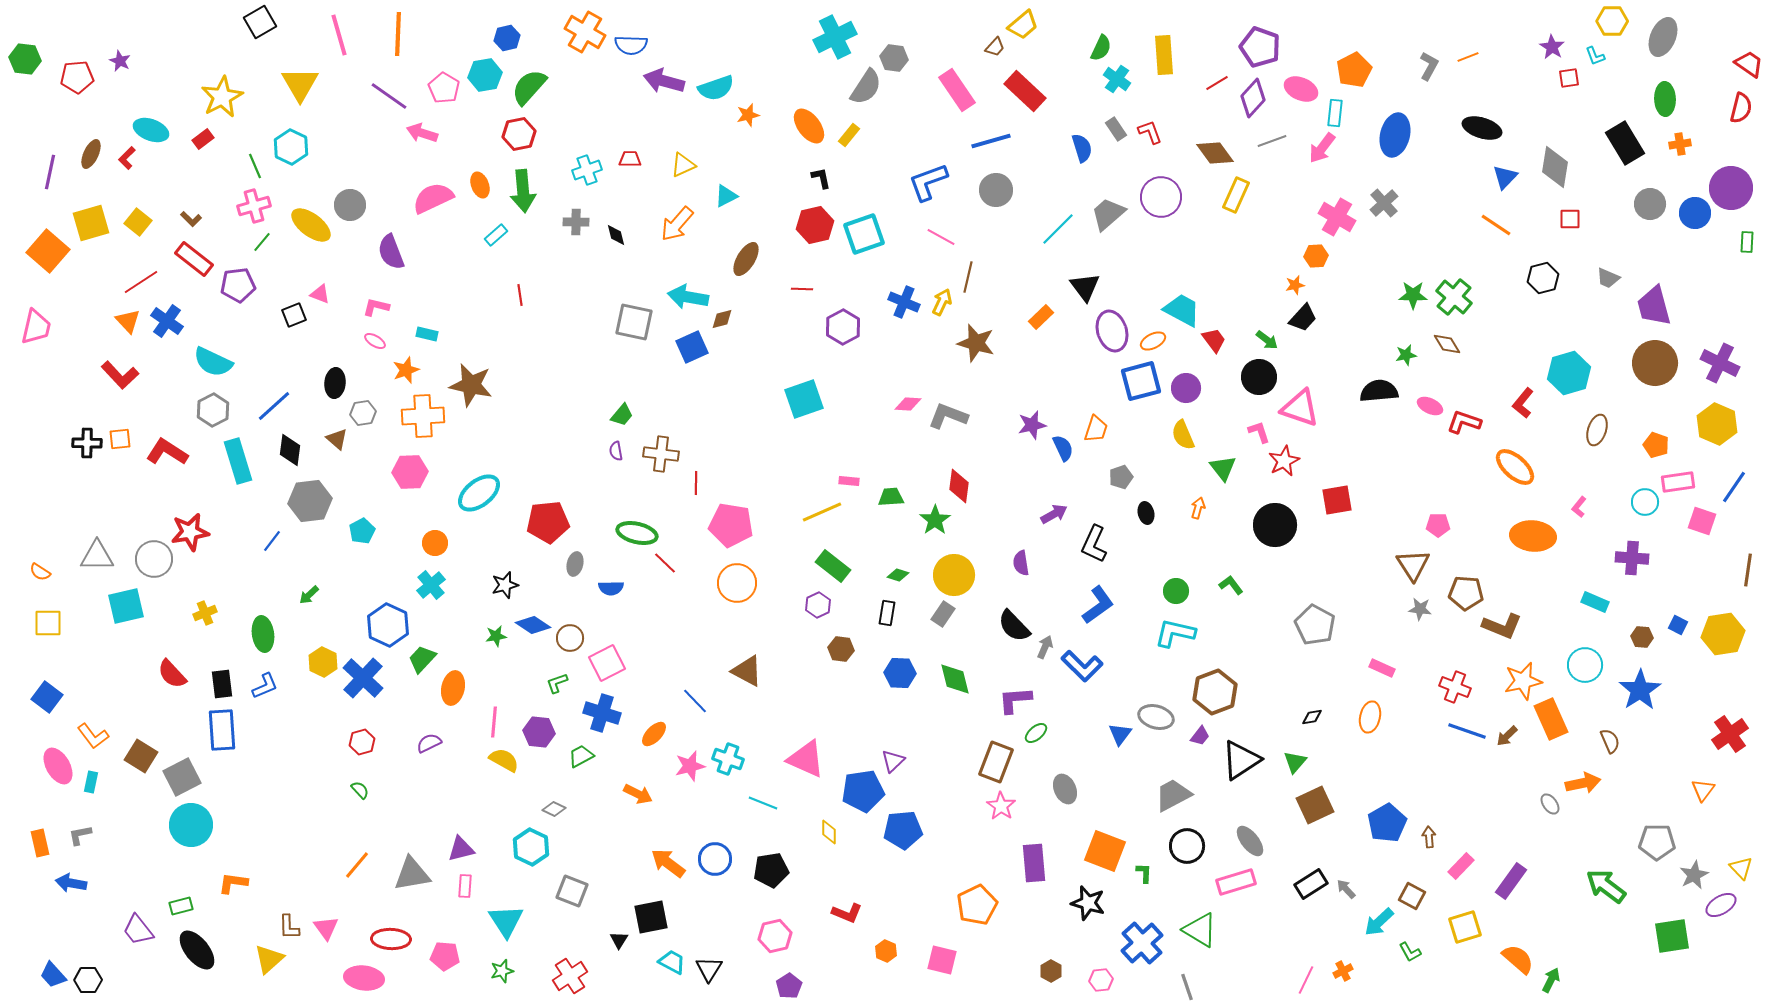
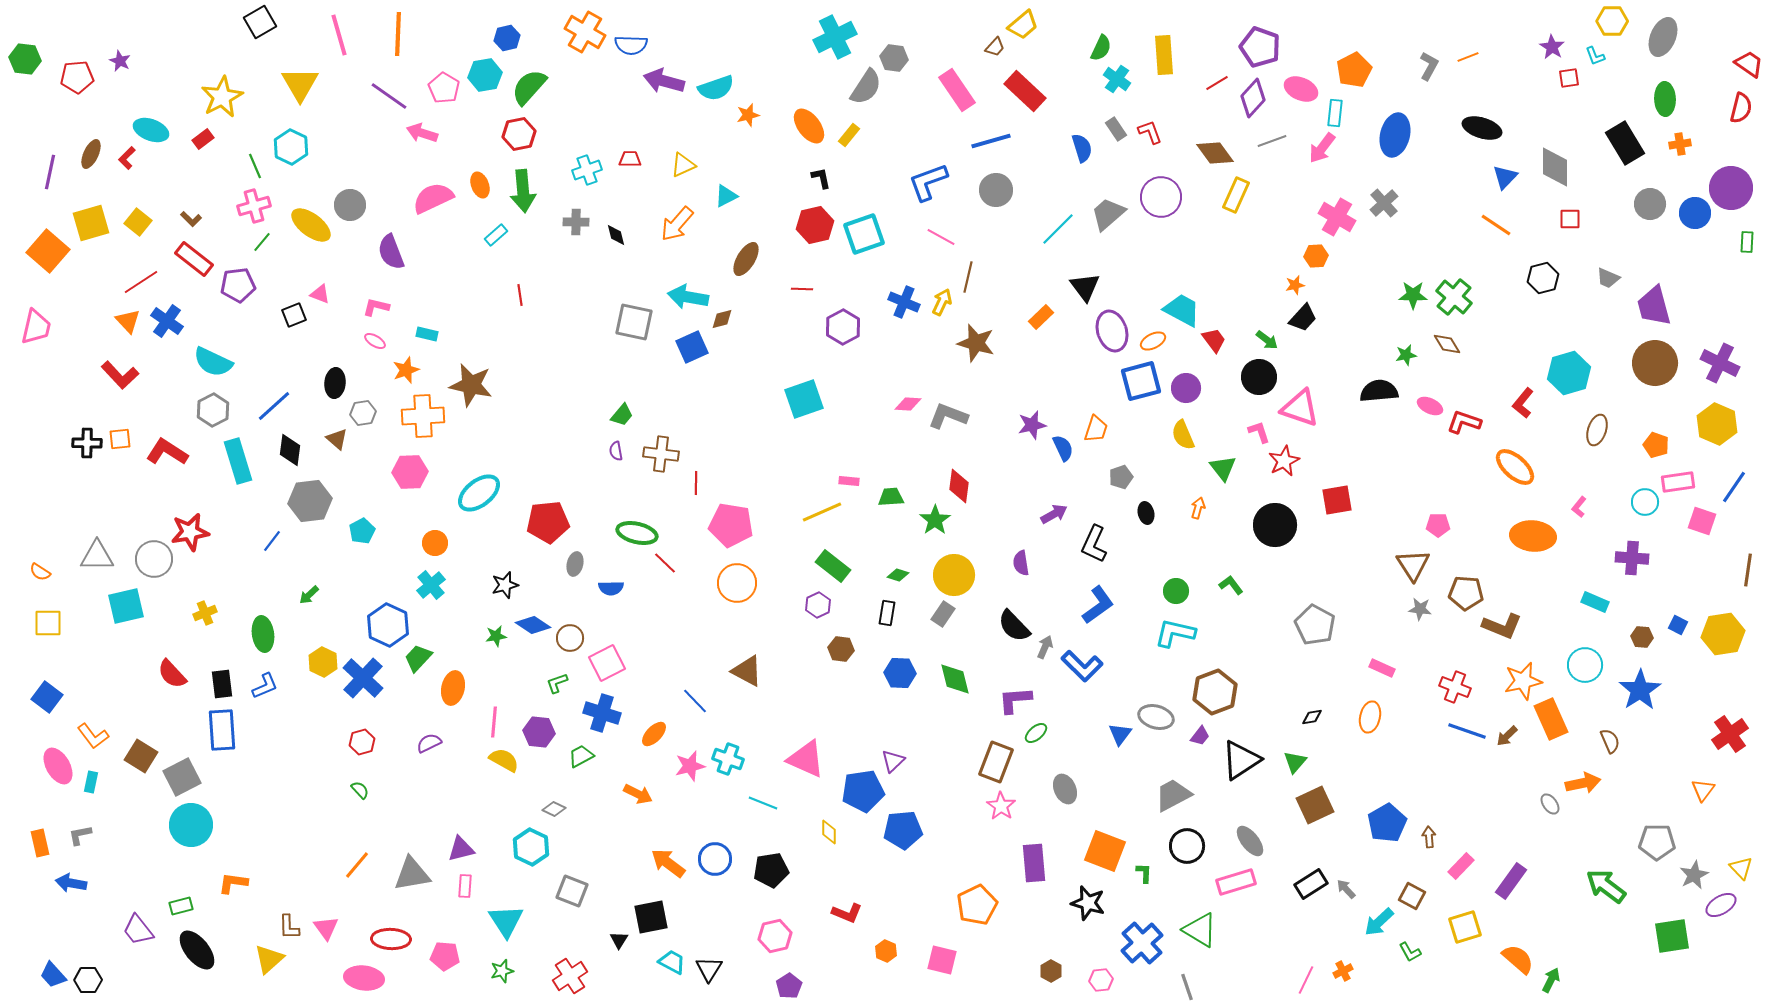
gray diamond at (1555, 167): rotated 9 degrees counterclockwise
green trapezoid at (422, 659): moved 4 px left, 1 px up
